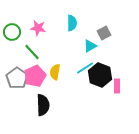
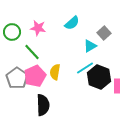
cyan semicircle: rotated 49 degrees clockwise
gray square: rotated 16 degrees counterclockwise
black hexagon: moved 1 px left, 2 px down
